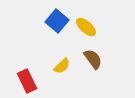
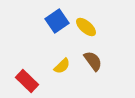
blue square: rotated 15 degrees clockwise
brown semicircle: moved 2 px down
red rectangle: rotated 20 degrees counterclockwise
